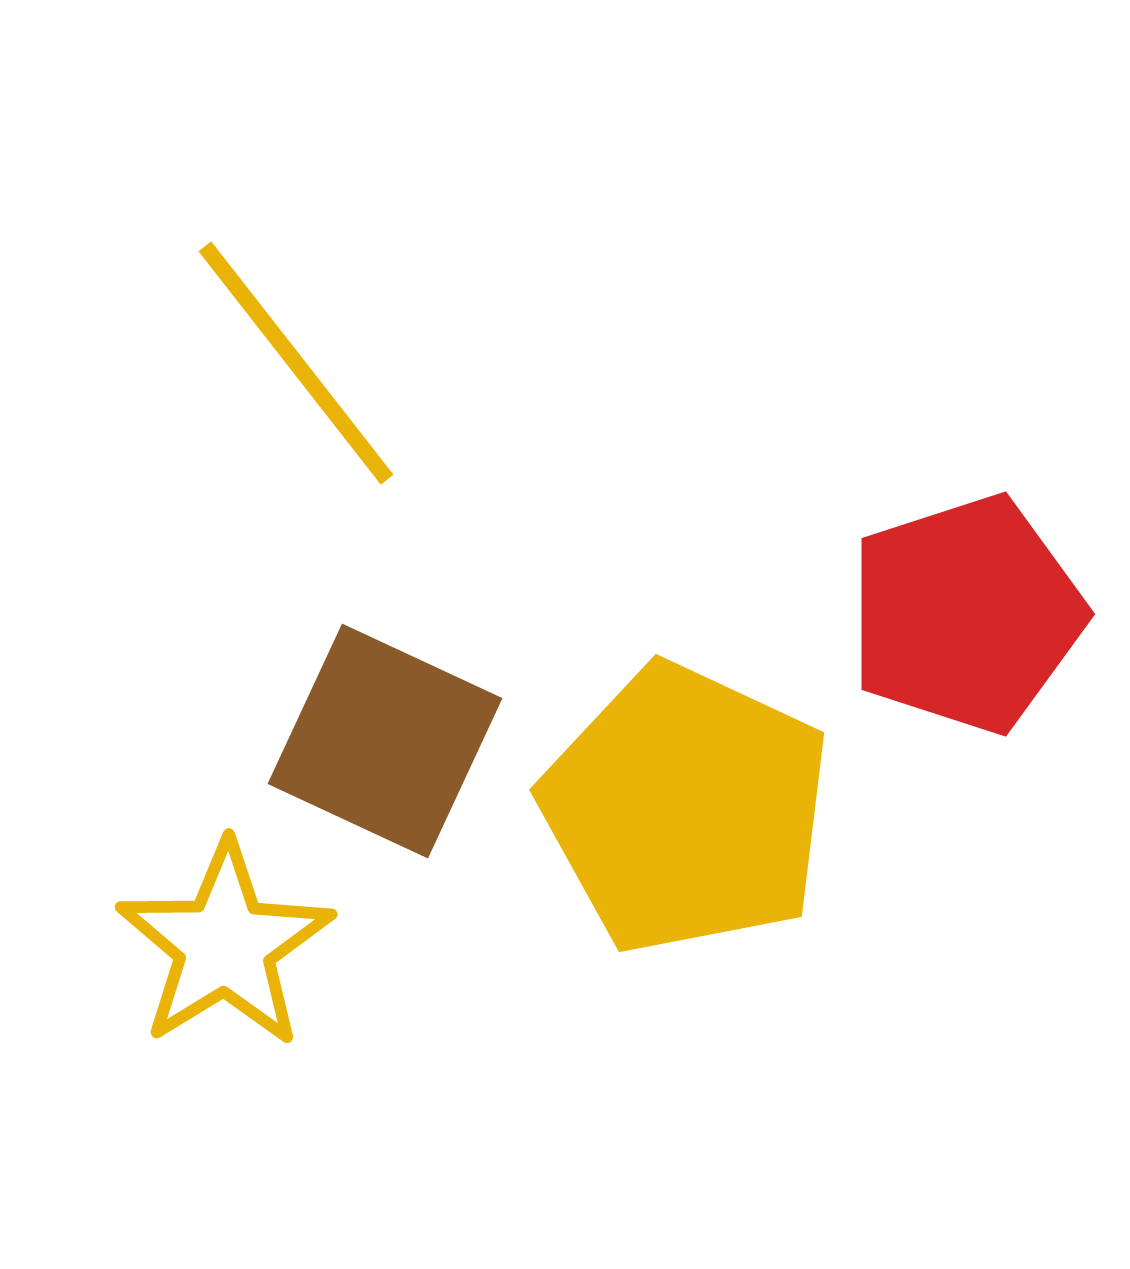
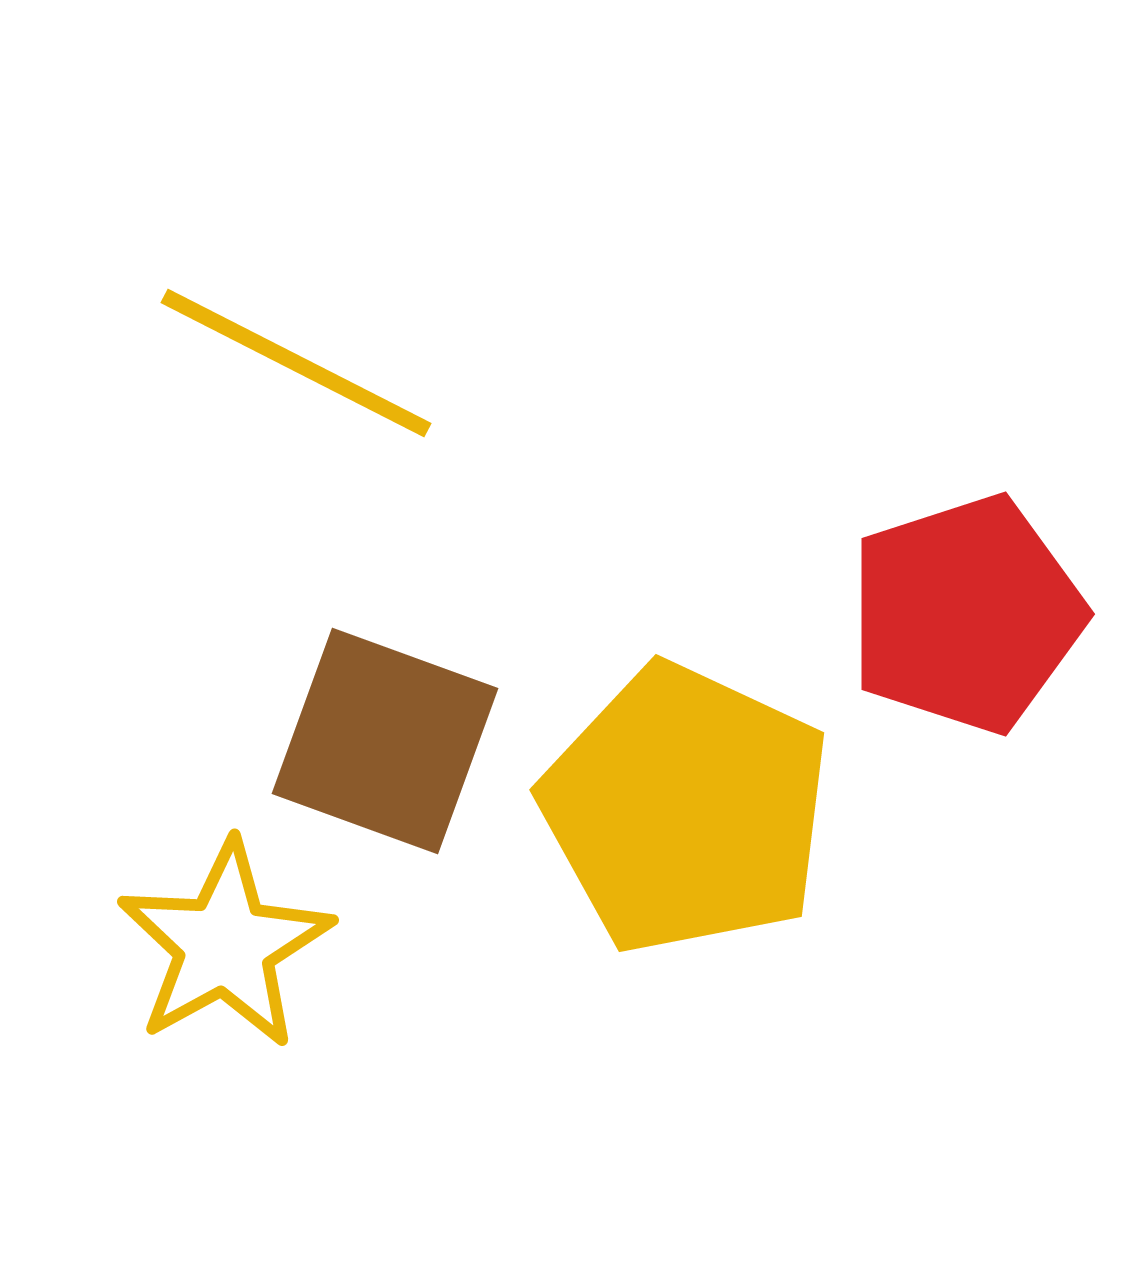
yellow line: rotated 25 degrees counterclockwise
brown square: rotated 5 degrees counterclockwise
yellow star: rotated 3 degrees clockwise
